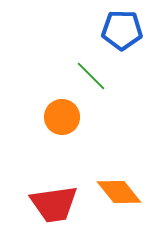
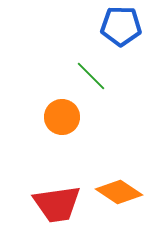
blue pentagon: moved 1 px left, 4 px up
orange diamond: rotated 18 degrees counterclockwise
red trapezoid: moved 3 px right
